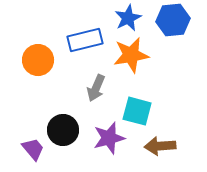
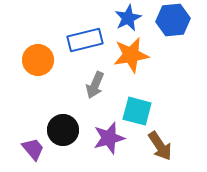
gray arrow: moved 1 px left, 3 px up
brown arrow: rotated 120 degrees counterclockwise
